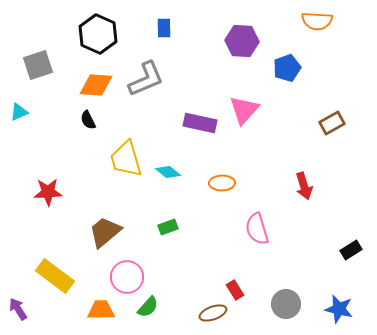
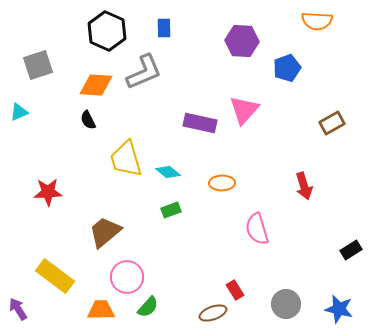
black hexagon: moved 9 px right, 3 px up
gray L-shape: moved 2 px left, 7 px up
green rectangle: moved 3 px right, 17 px up
